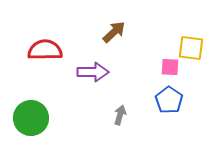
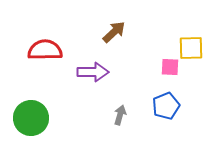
yellow square: rotated 8 degrees counterclockwise
blue pentagon: moved 3 px left, 6 px down; rotated 16 degrees clockwise
